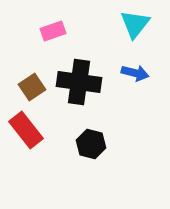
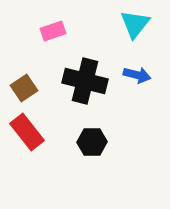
blue arrow: moved 2 px right, 2 px down
black cross: moved 6 px right, 1 px up; rotated 6 degrees clockwise
brown square: moved 8 px left, 1 px down
red rectangle: moved 1 px right, 2 px down
black hexagon: moved 1 px right, 2 px up; rotated 16 degrees counterclockwise
